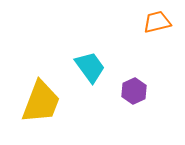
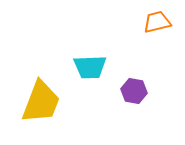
cyan trapezoid: rotated 124 degrees clockwise
purple hexagon: rotated 25 degrees counterclockwise
